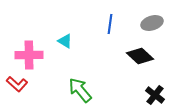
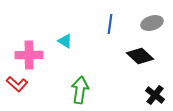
green arrow: rotated 48 degrees clockwise
